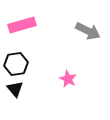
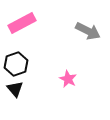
pink rectangle: moved 2 px up; rotated 12 degrees counterclockwise
black hexagon: rotated 10 degrees counterclockwise
